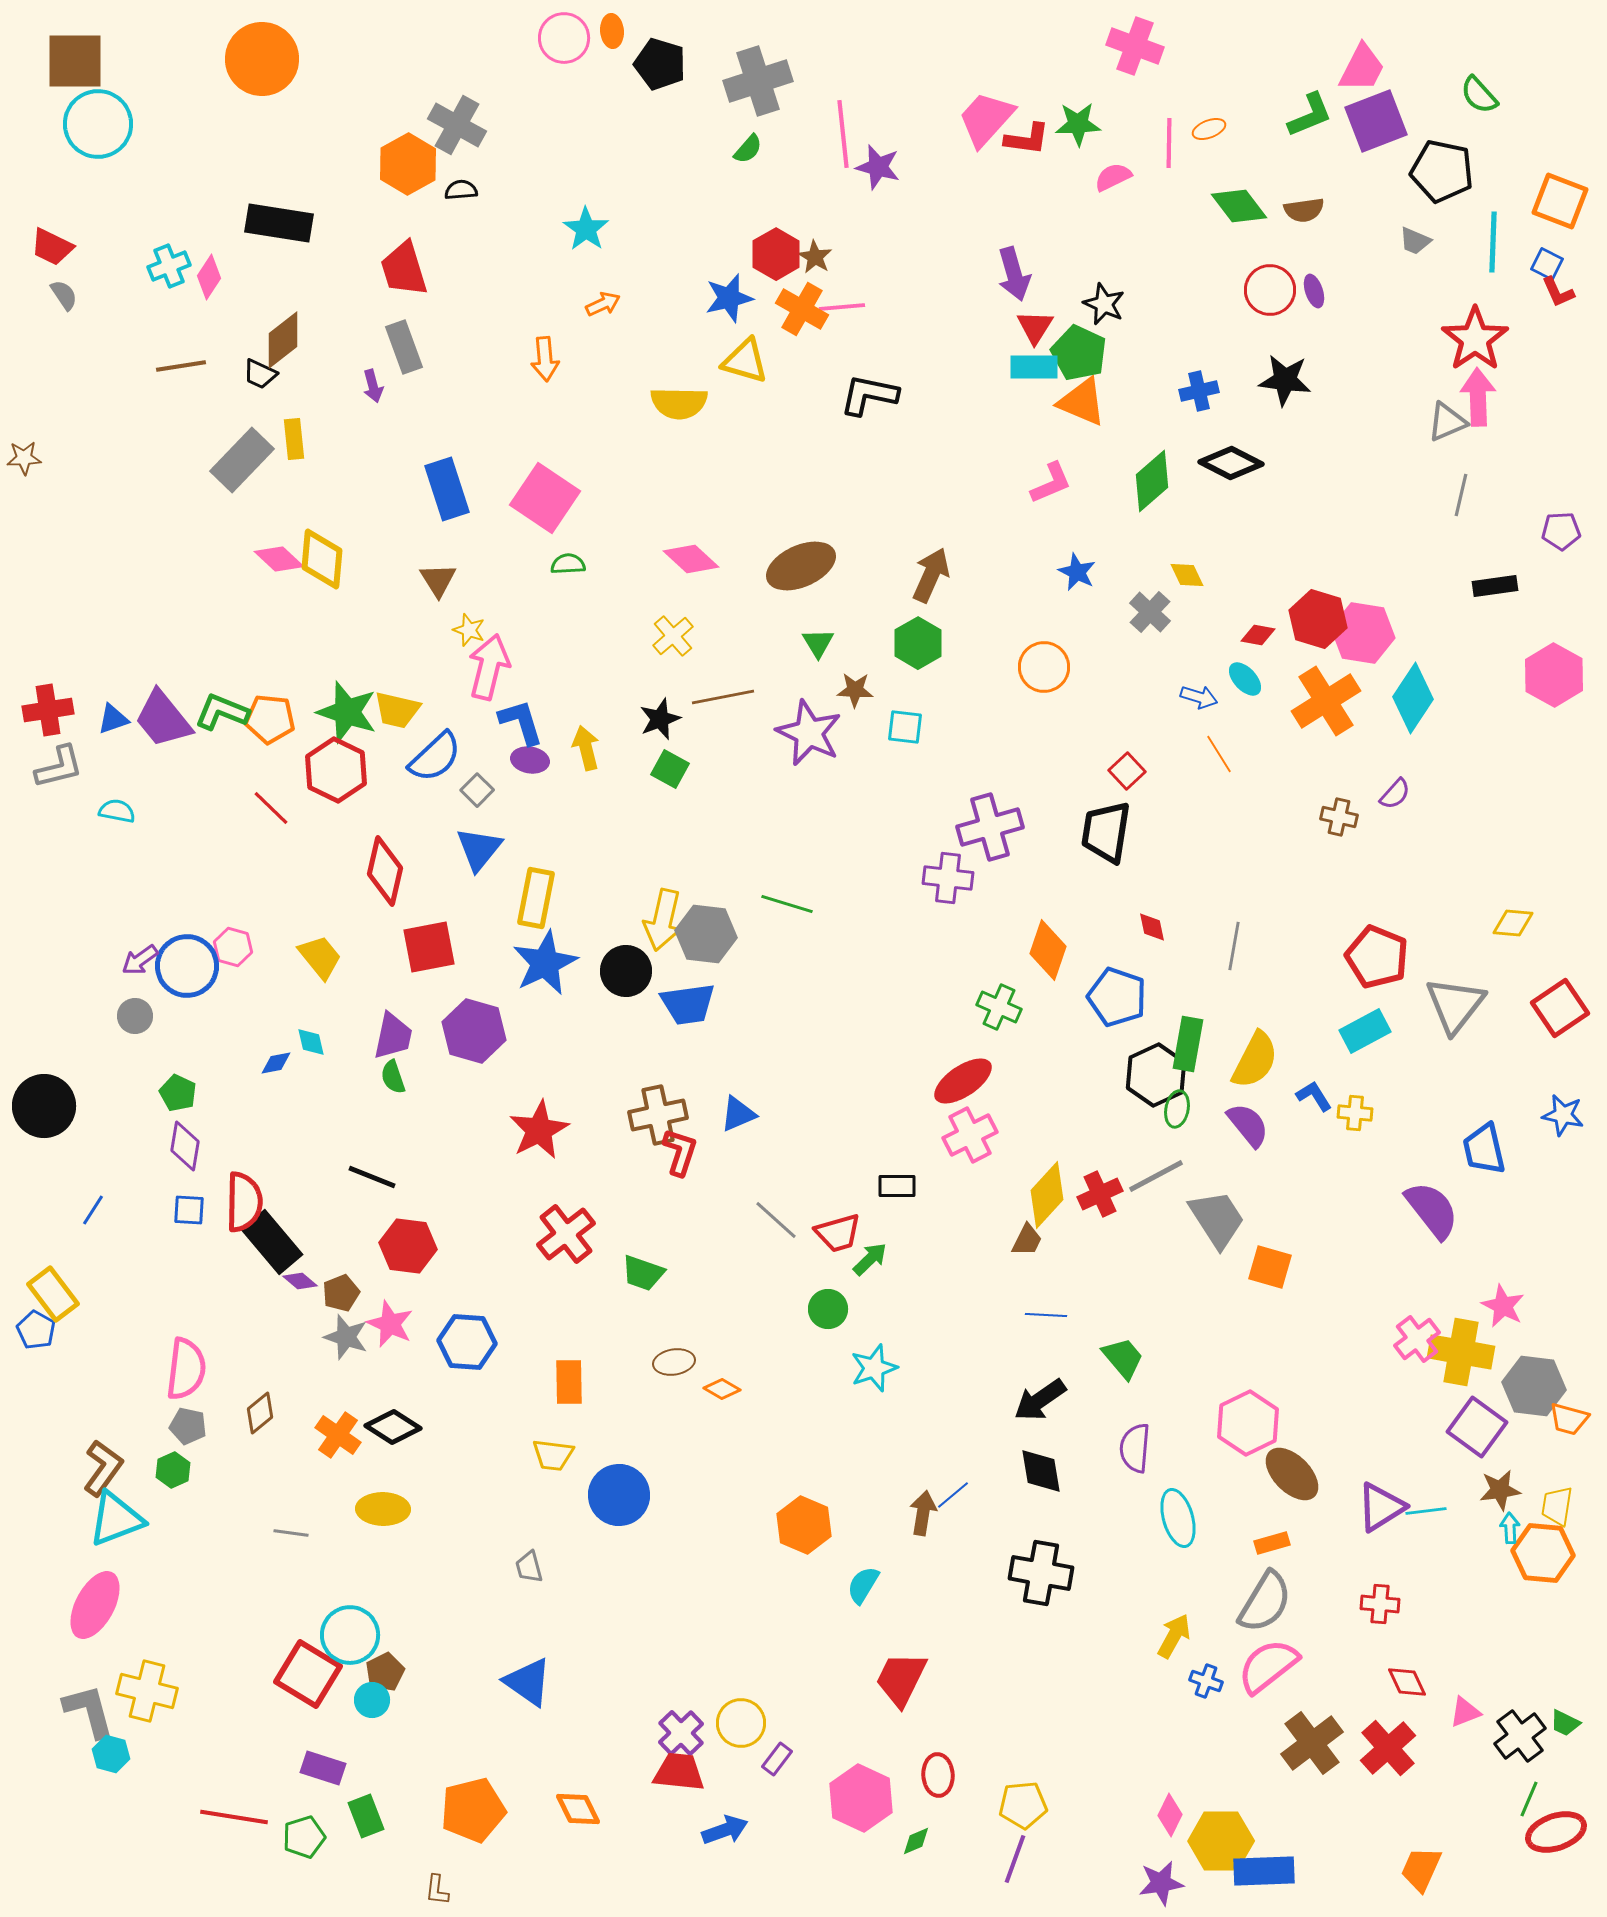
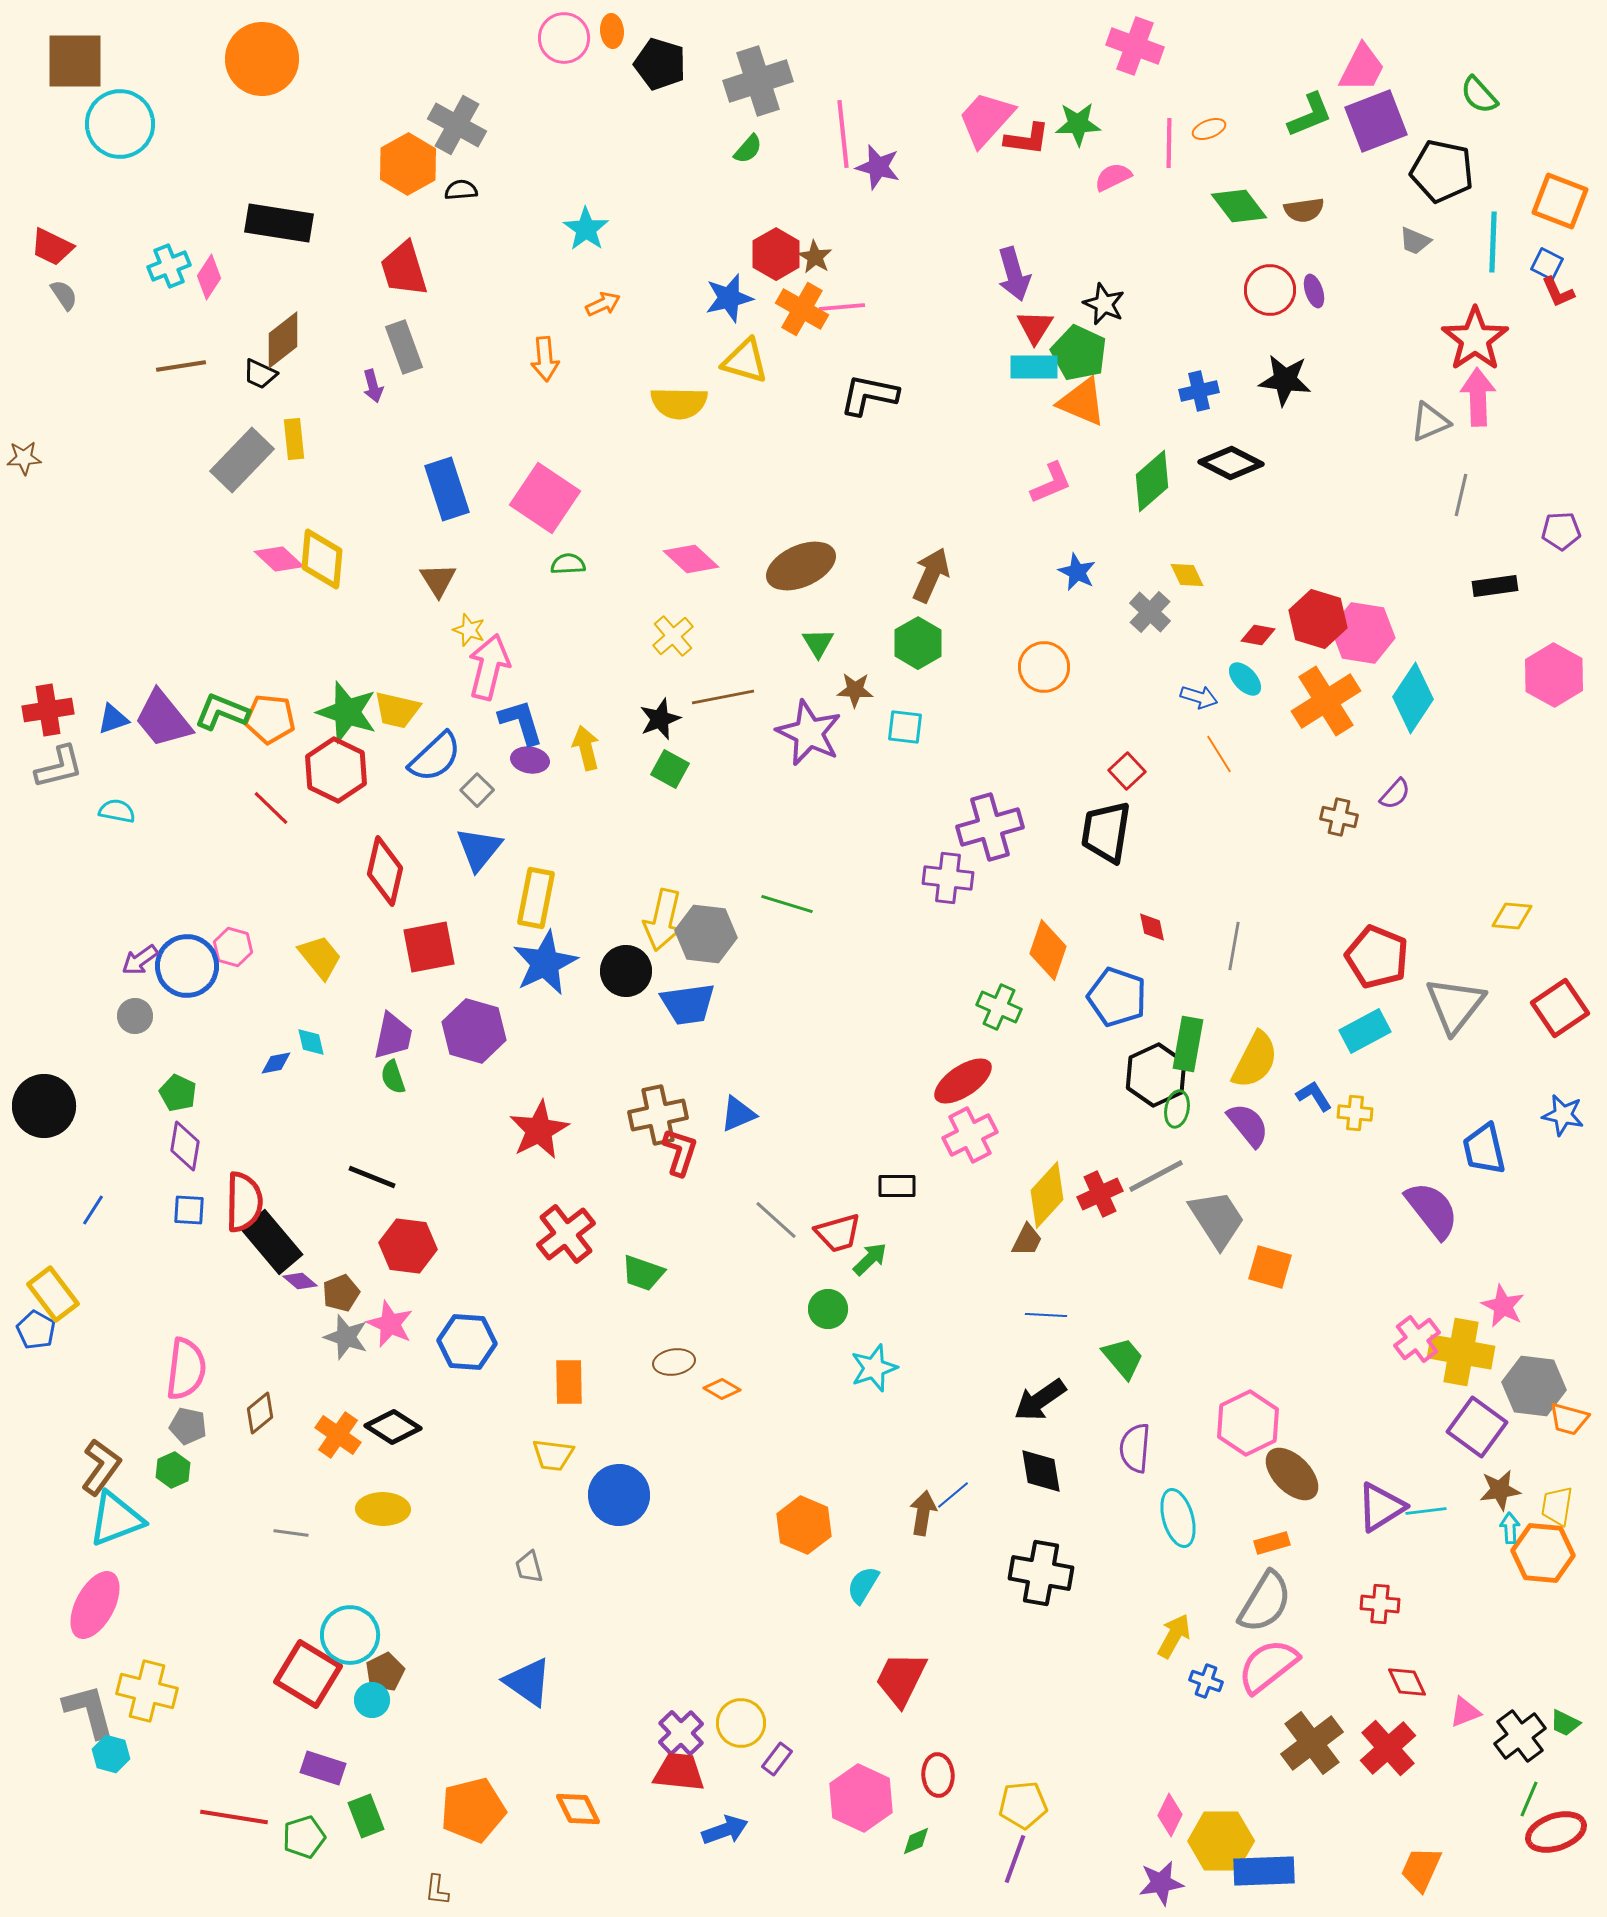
cyan circle at (98, 124): moved 22 px right
gray triangle at (1447, 422): moved 17 px left
yellow diamond at (1513, 923): moved 1 px left, 7 px up
brown L-shape at (103, 1468): moved 2 px left, 1 px up
